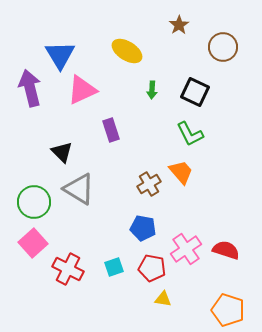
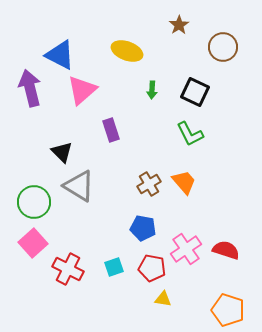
yellow ellipse: rotated 12 degrees counterclockwise
blue triangle: rotated 32 degrees counterclockwise
pink triangle: rotated 16 degrees counterclockwise
orange trapezoid: moved 3 px right, 10 px down
gray triangle: moved 3 px up
